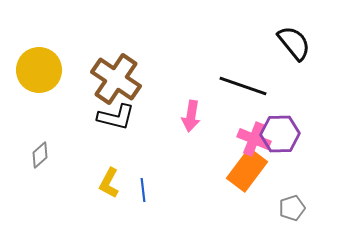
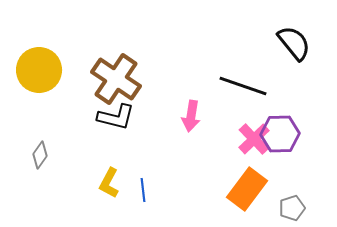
pink cross: rotated 24 degrees clockwise
gray diamond: rotated 12 degrees counterclockwise
orange rectangle: moved 19 px down
